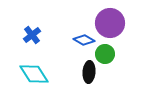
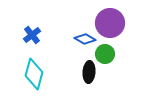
blue diamond: moved 1 px right, 1 px up
cyan diamond: rotated 48 degrees clockwise
